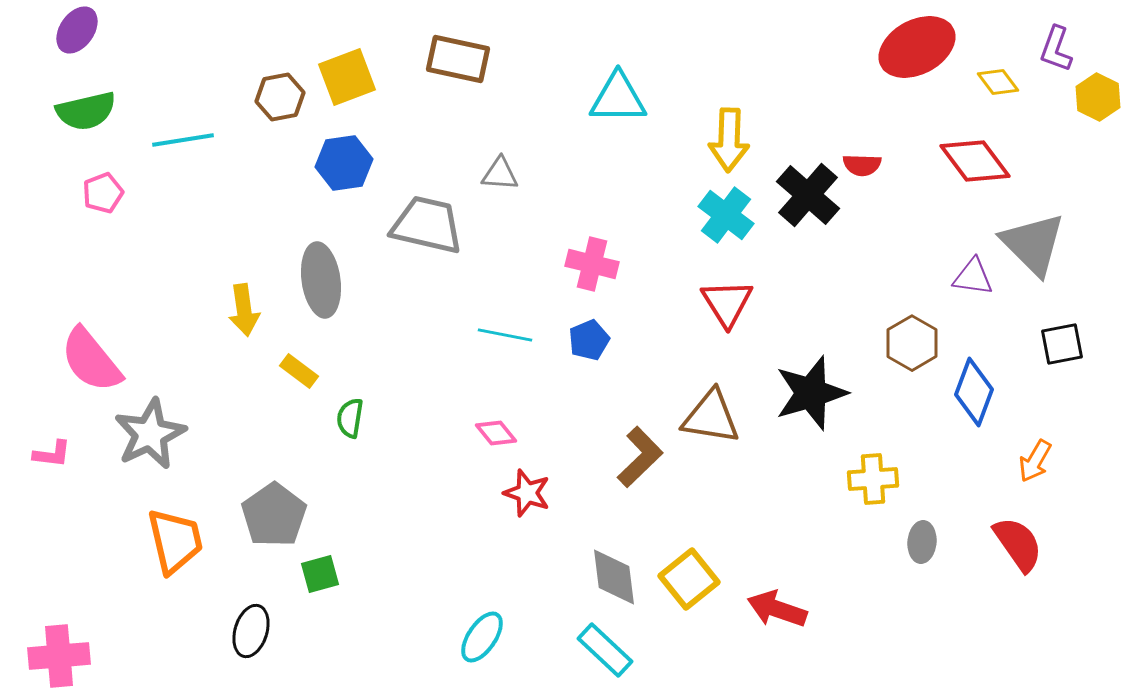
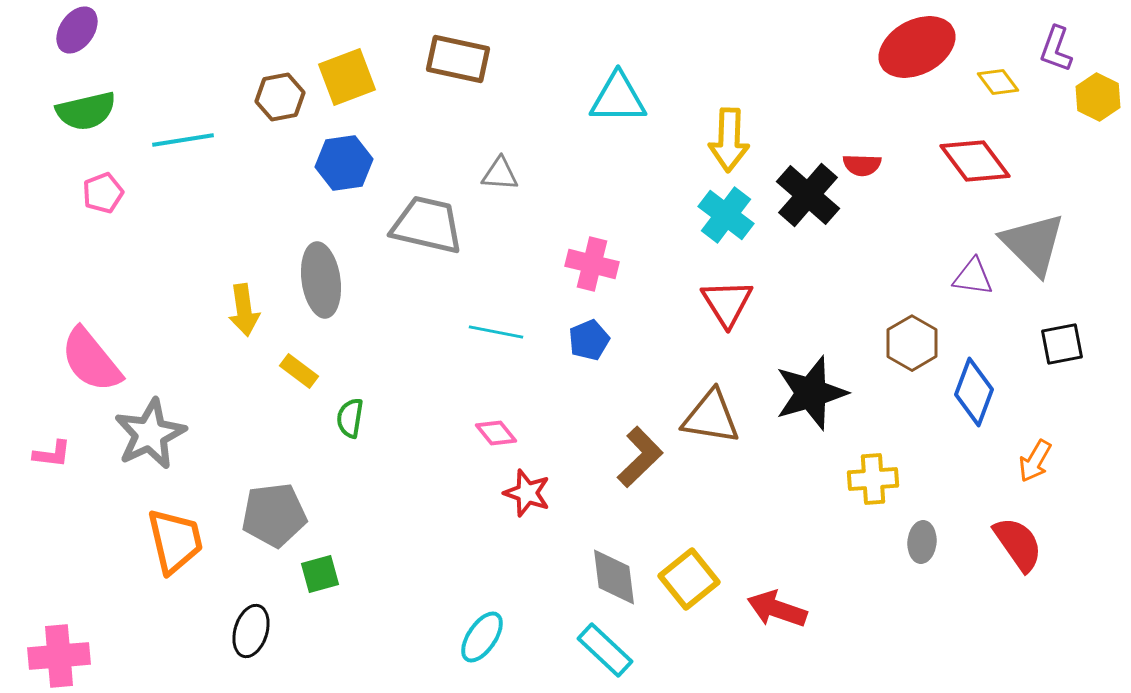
cyan line at (505, 335): moved 9 px left, 3 px up
gray pentagon at (274, 515): rotated 28 degrees clockwise
